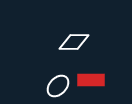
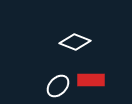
white diamond: moved 1 px right; rotated 20 degrees clockwise
